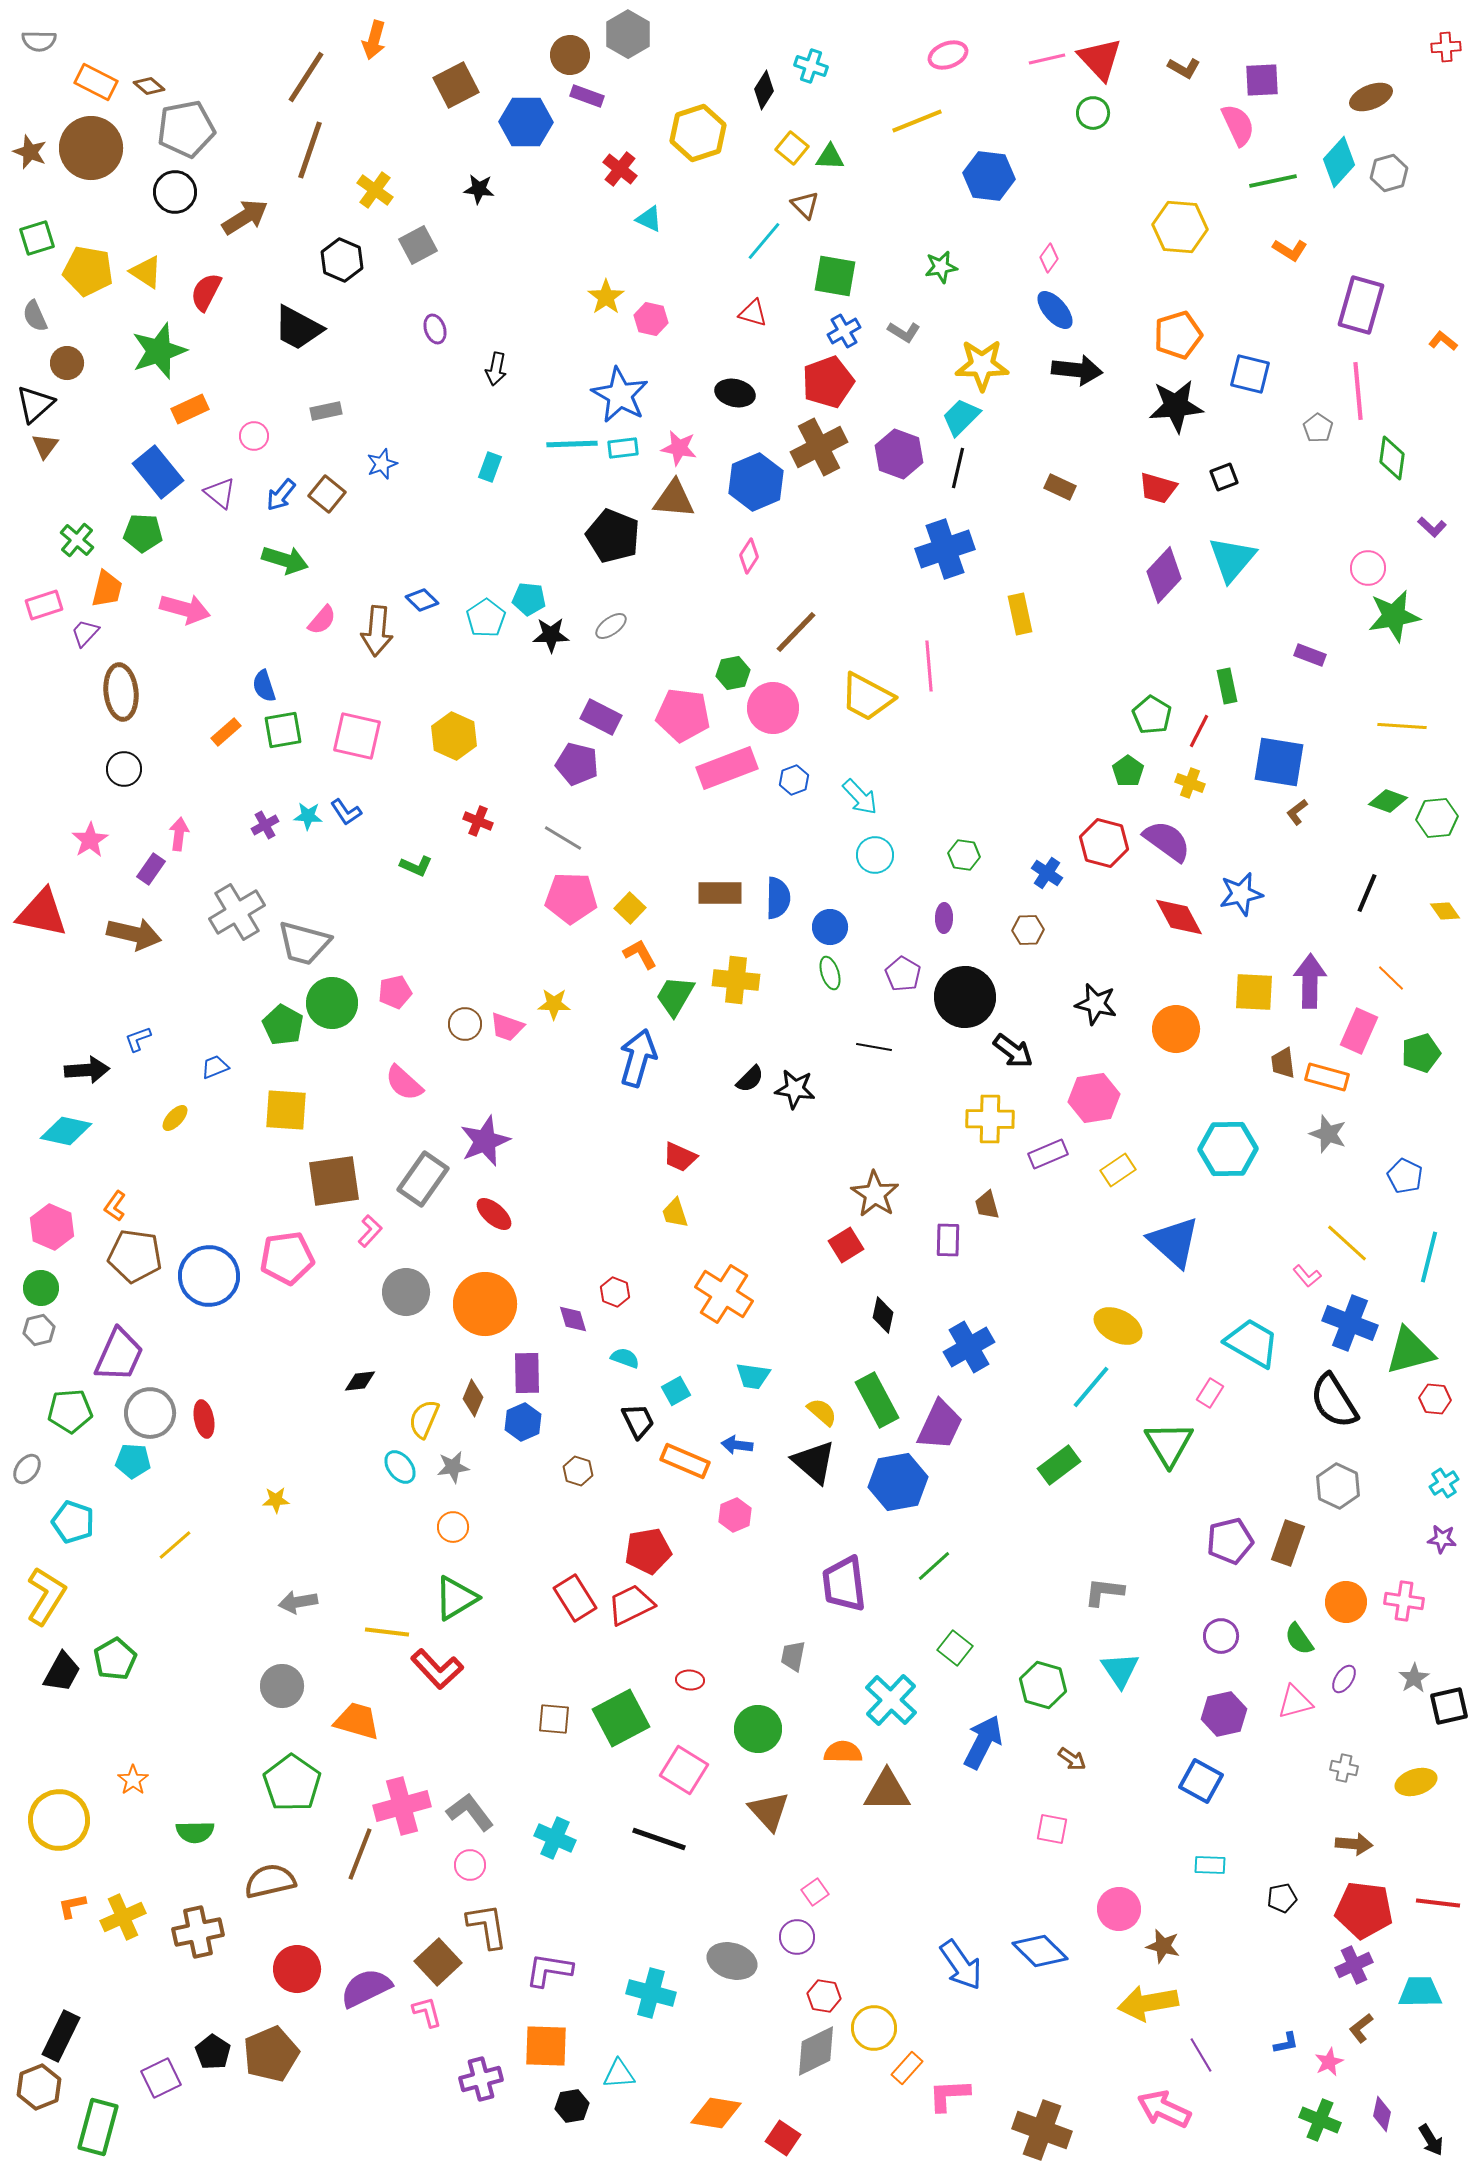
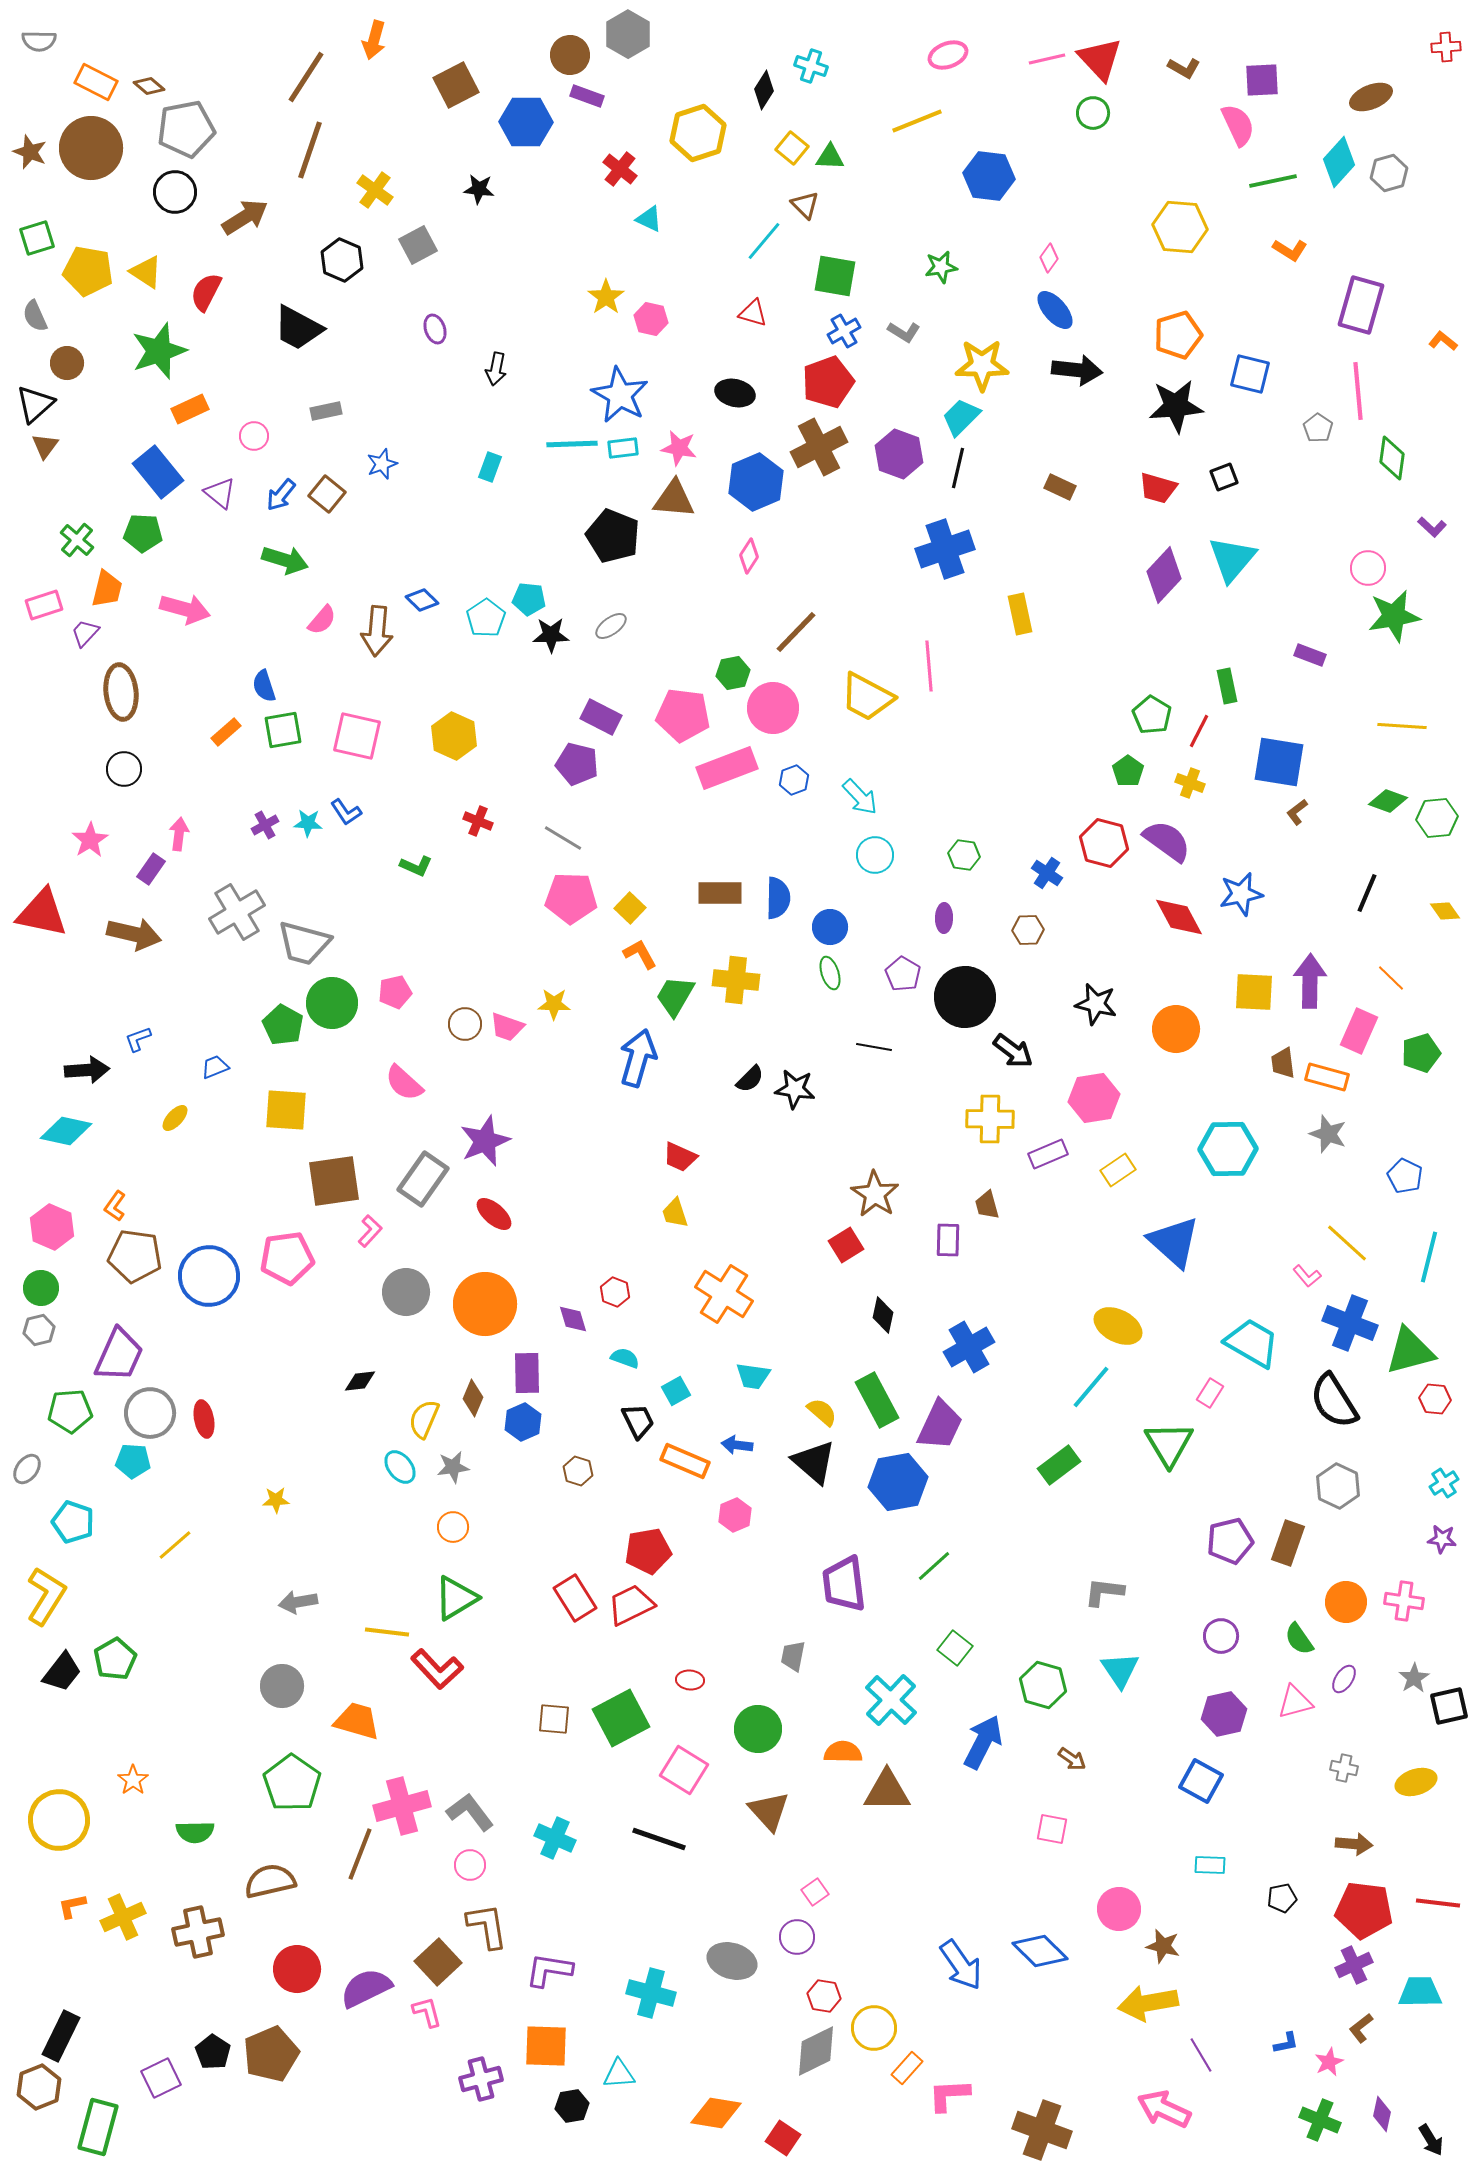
cyan star at (308, 816): moved 7 px down
black trapezoid at (62, 1672): rotated 9 degrees clockwise
